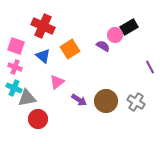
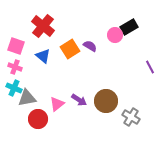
red cross: rotated 15 degrees clockwise
purple semicircle: moved 13 px left
pink triangle: moved 22 px down
gray cross: moved 5 px left, 15 px down
